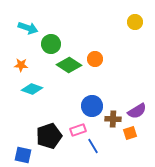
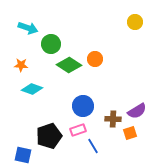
blue circle: moved 9 px left
